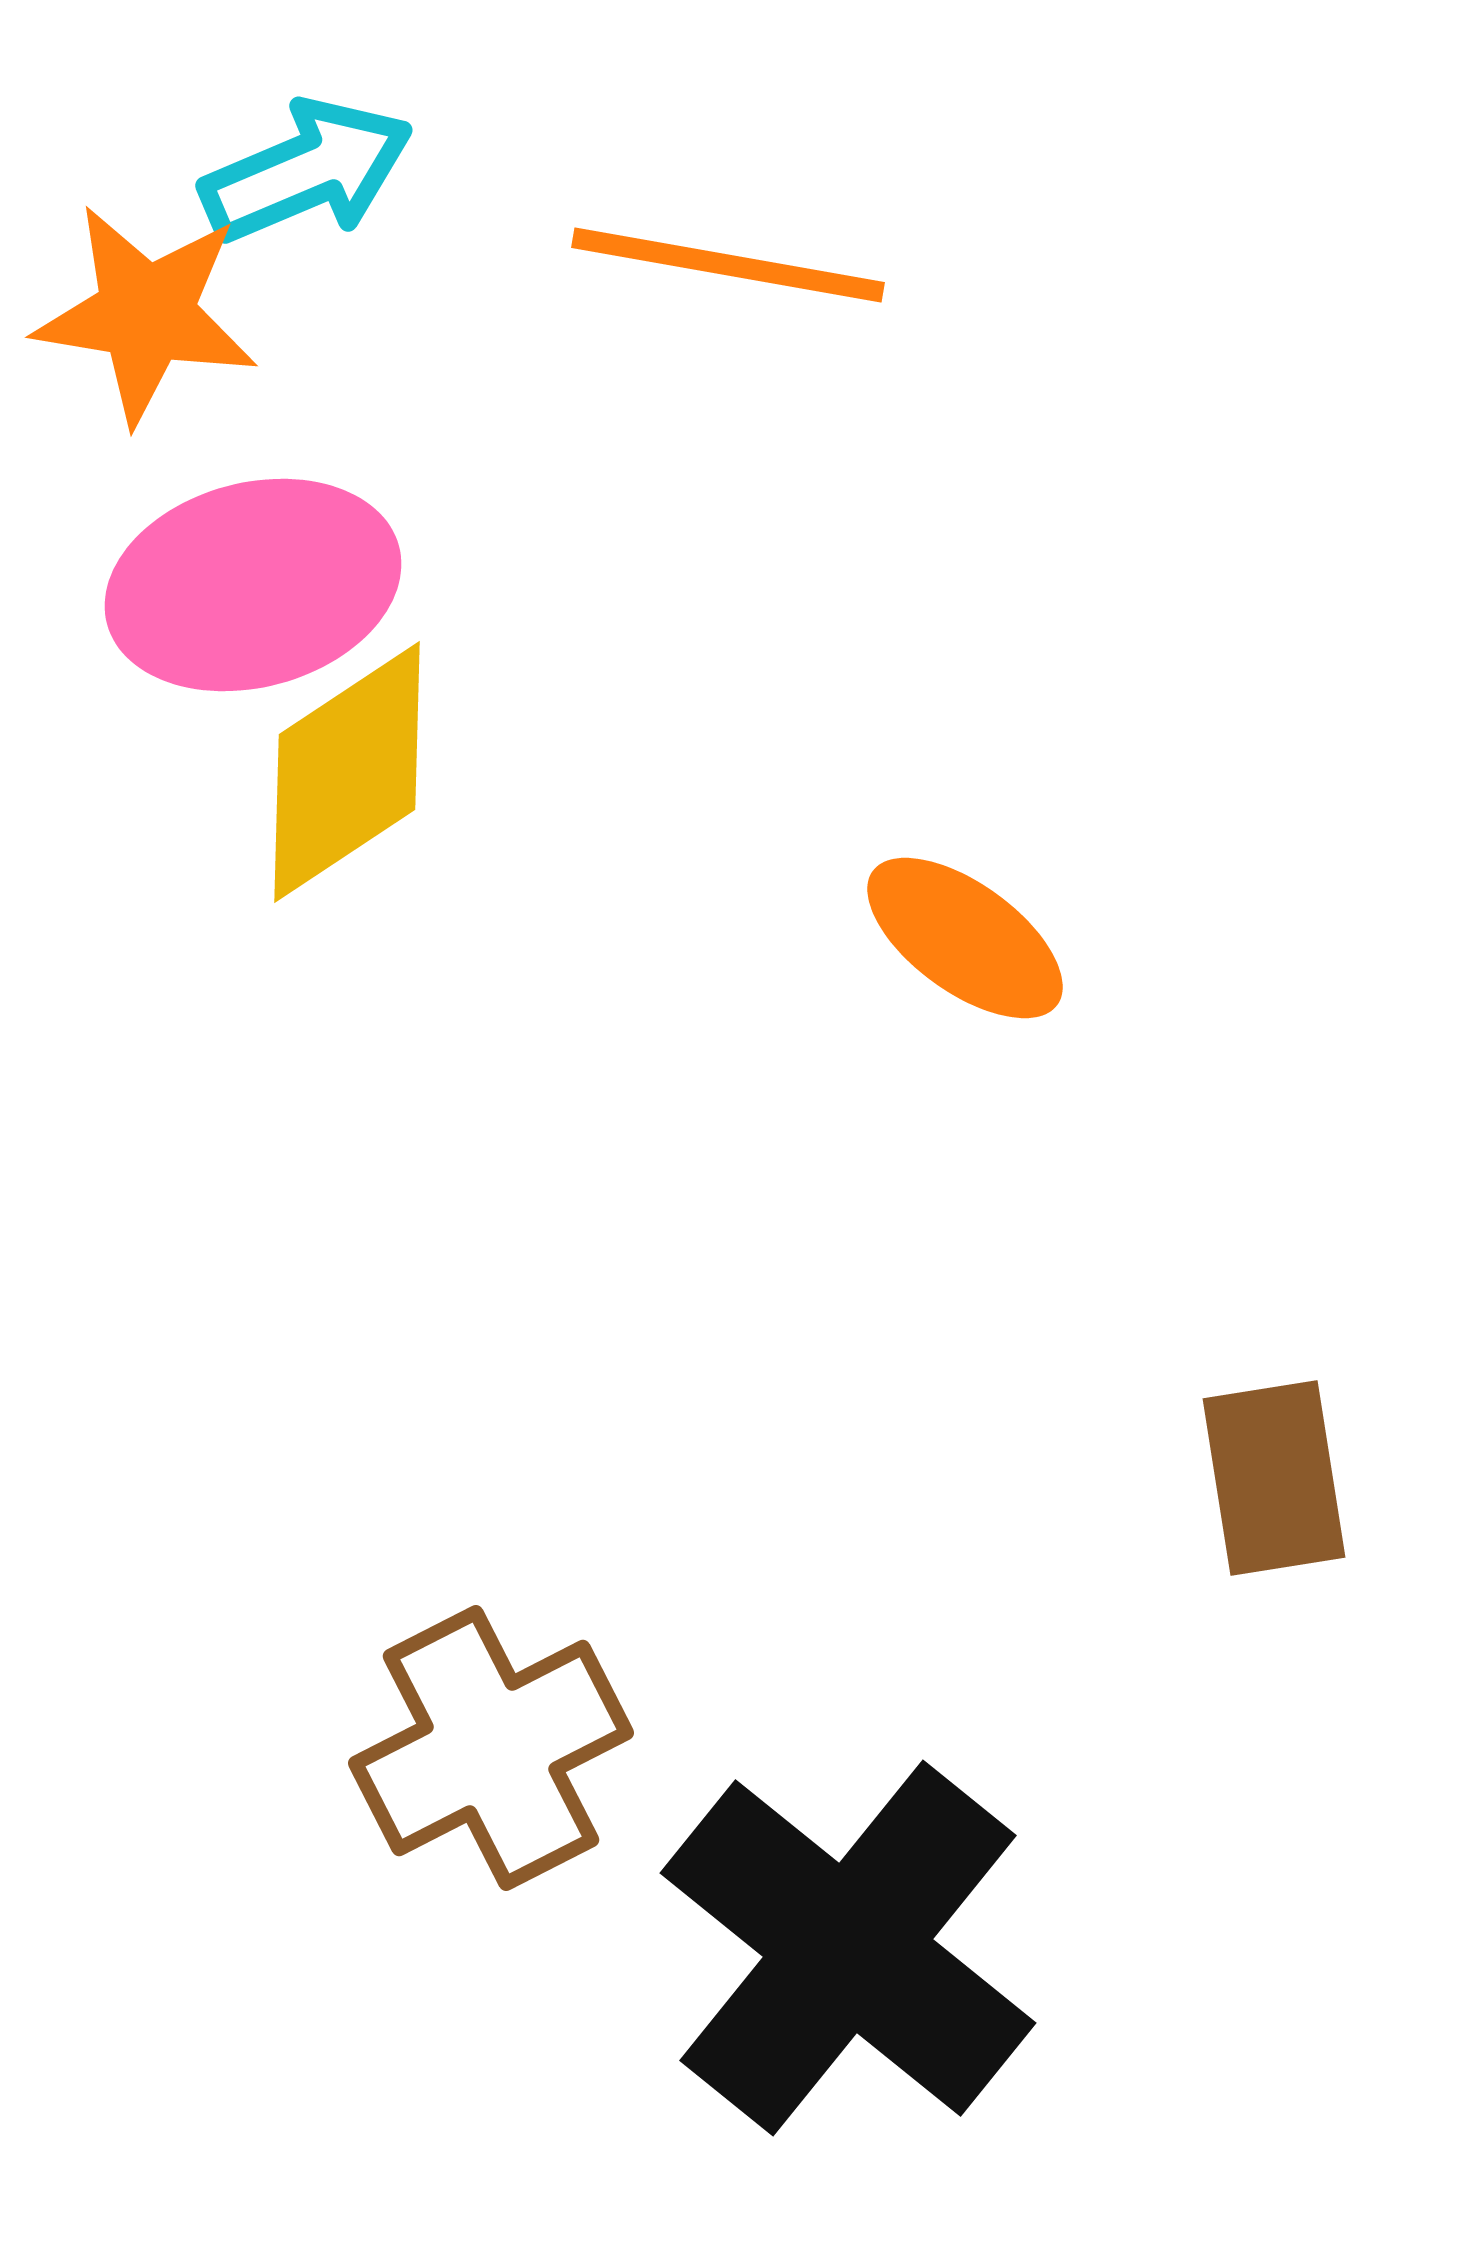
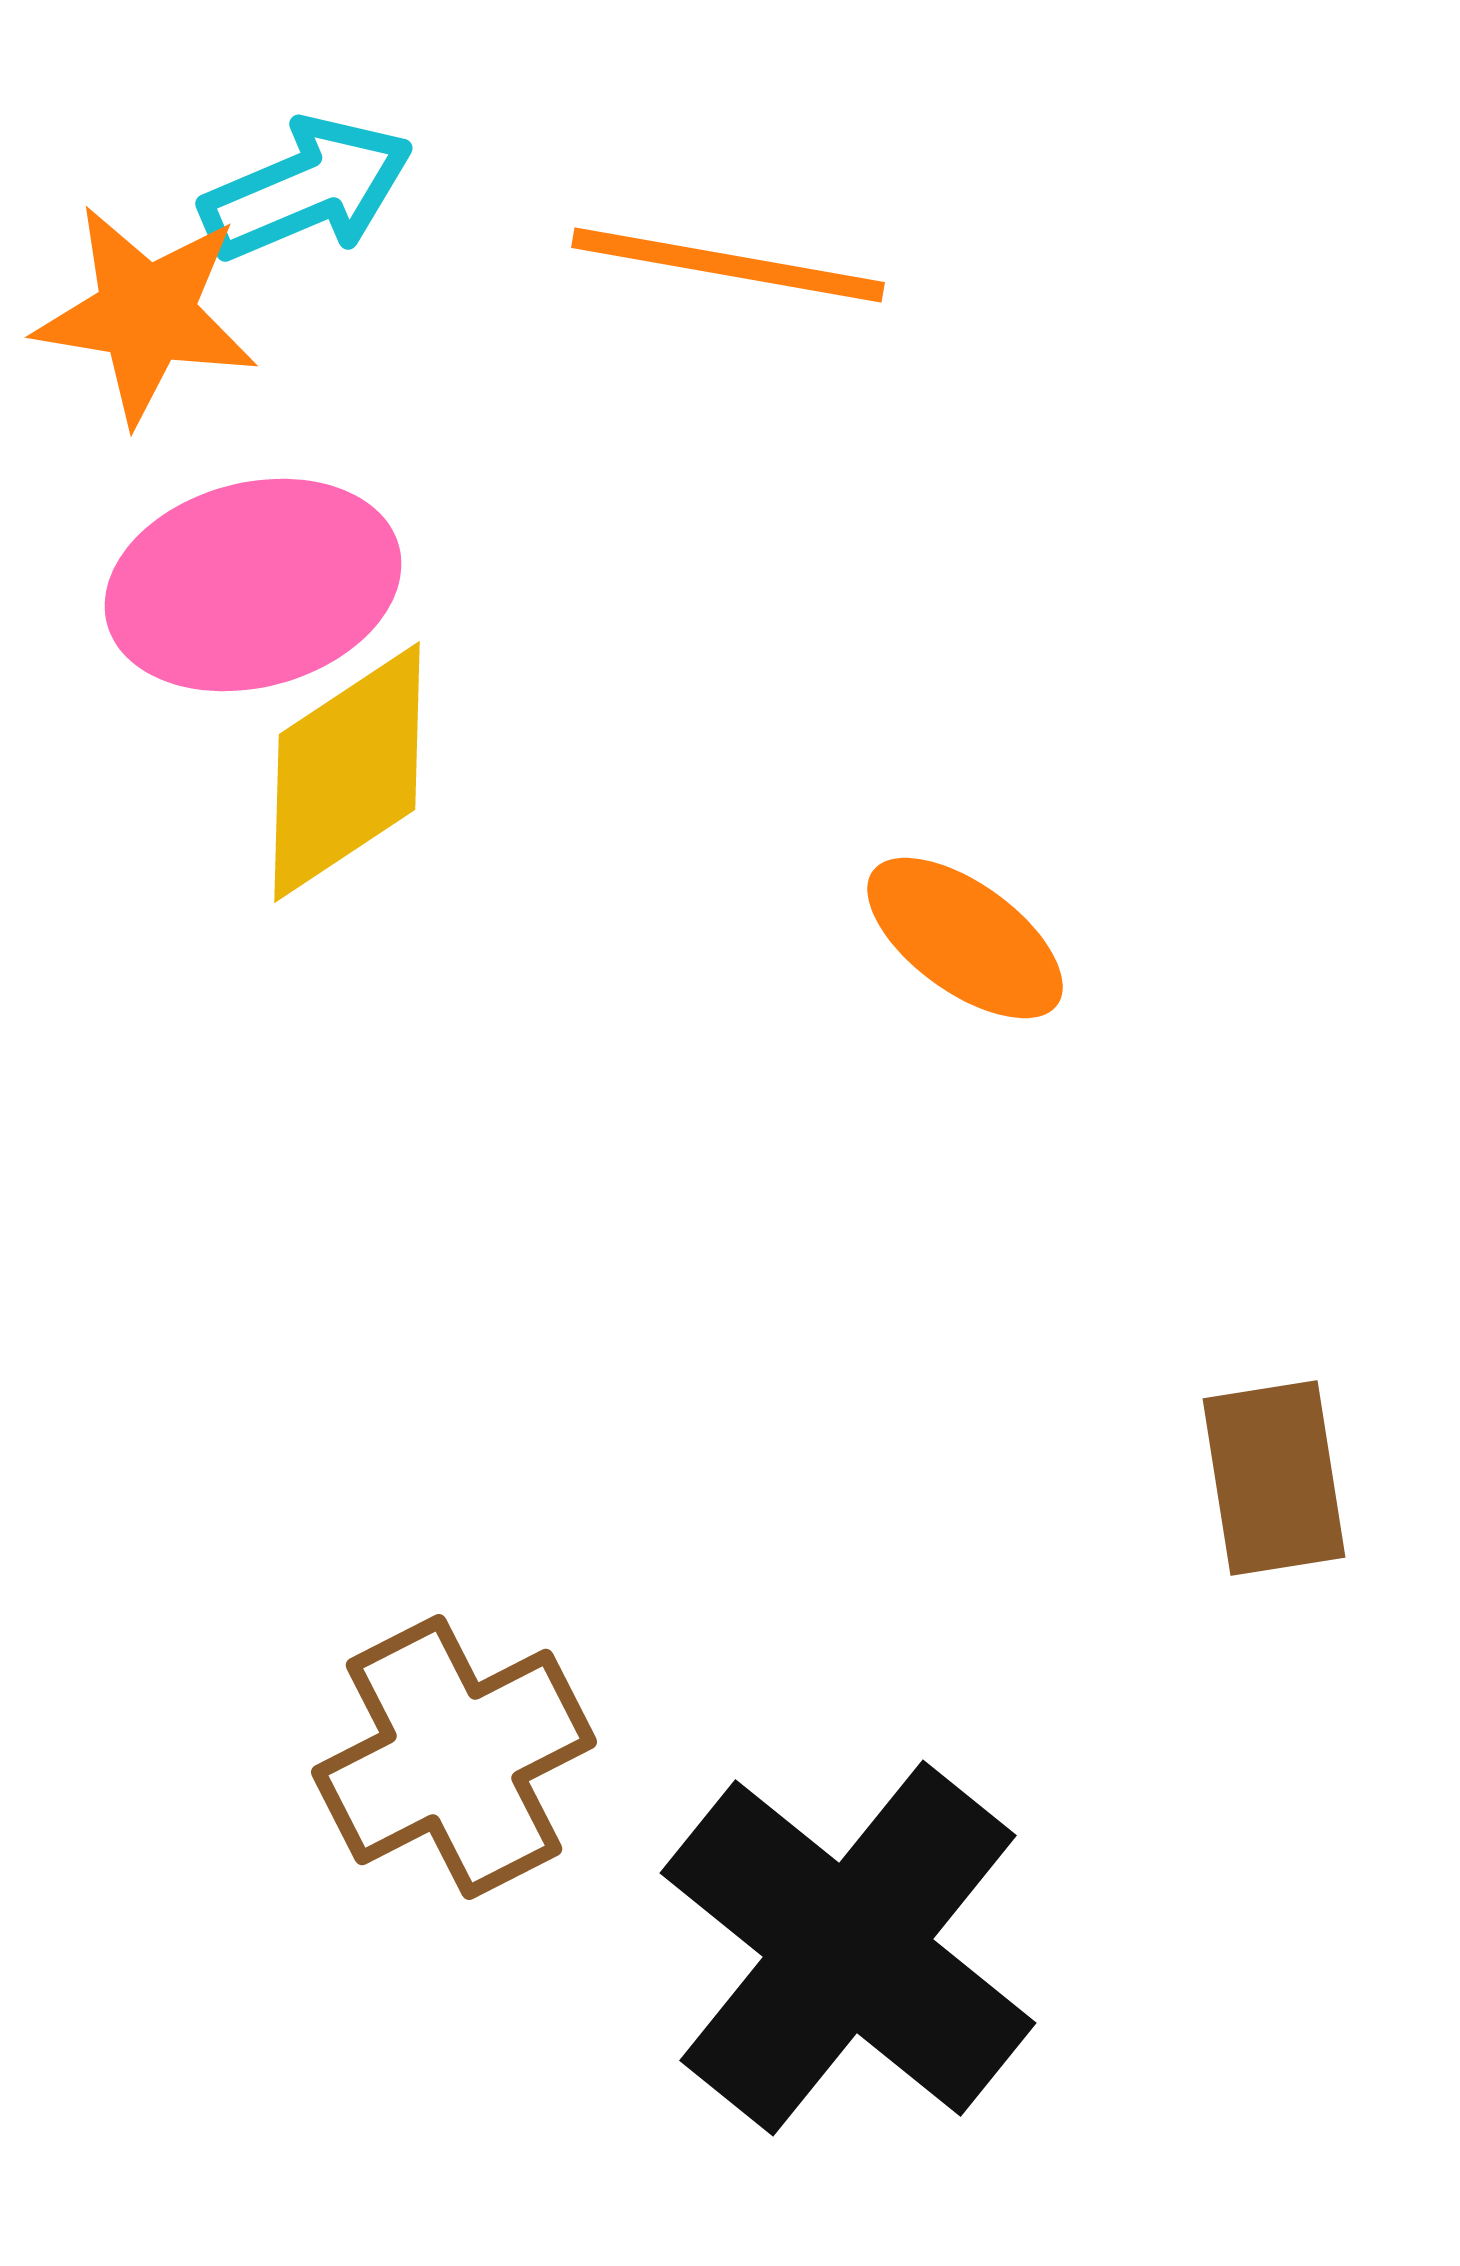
cyan arrow: moved 18 px down
brown cross: moved 37 px left, 9 px down
